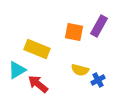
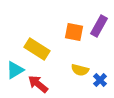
yellow rectangle: rotated 10 degrees clockwise
cyan triangle: moved 2 px left
blue cross: moved 2 px right; rotated 16 degrees counterclockwise
